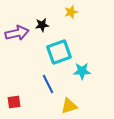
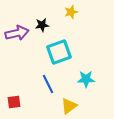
cyan star: moved 4 px right, 8 px down
yellow triangle: rotated 18 degrees counterclockwise
